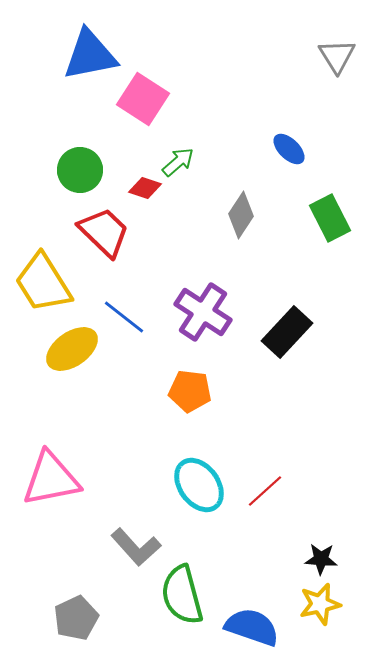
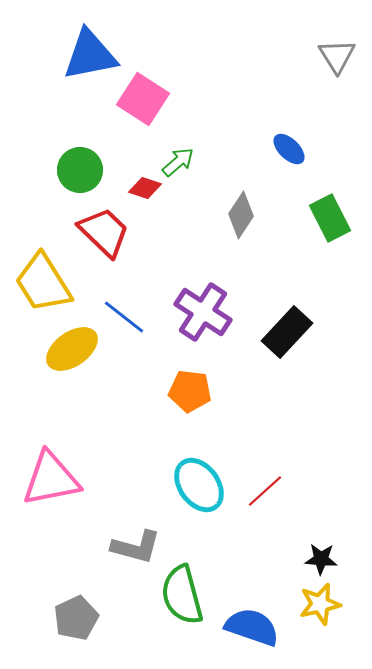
gray L-shape: rotated 33 degrees counterclockwise
